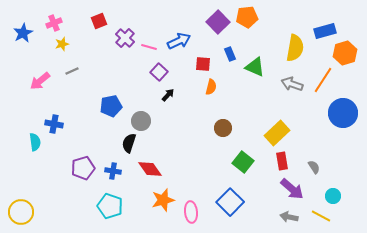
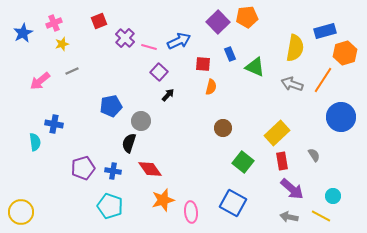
blue circle at (343, 113): moved 2 px left, 4 px down
gray semicircle at (314, 167): moved 12 px up
blue square at (230, 202): moved 3 px right, 1 px down; rotated 16 degrees counterclockwise
